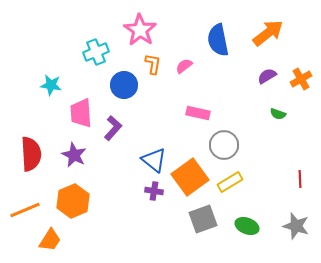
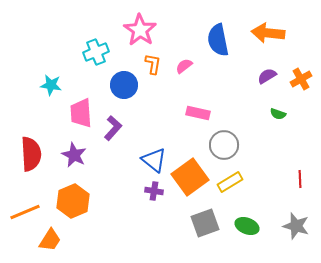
orange arrow: rotated 136 degrees counterclockwise
orange line: moved 2 px down
gray square: moved 2 px right, 4 px down
